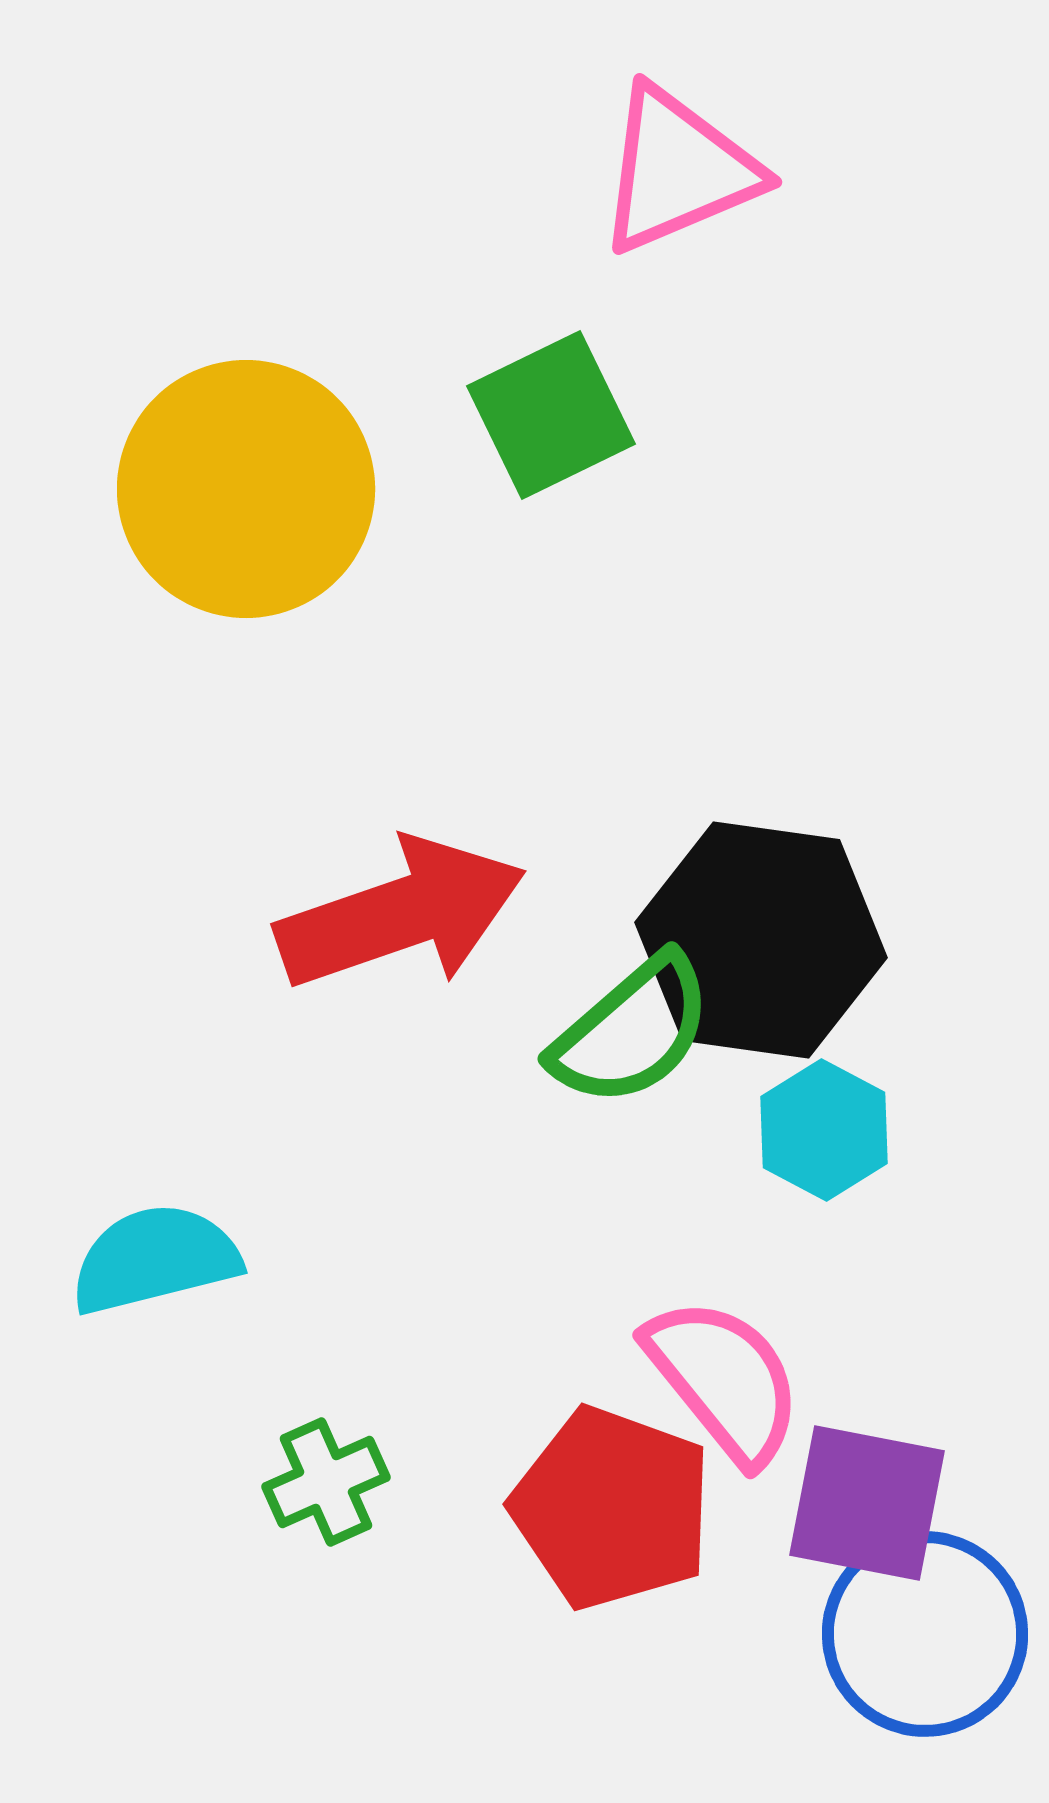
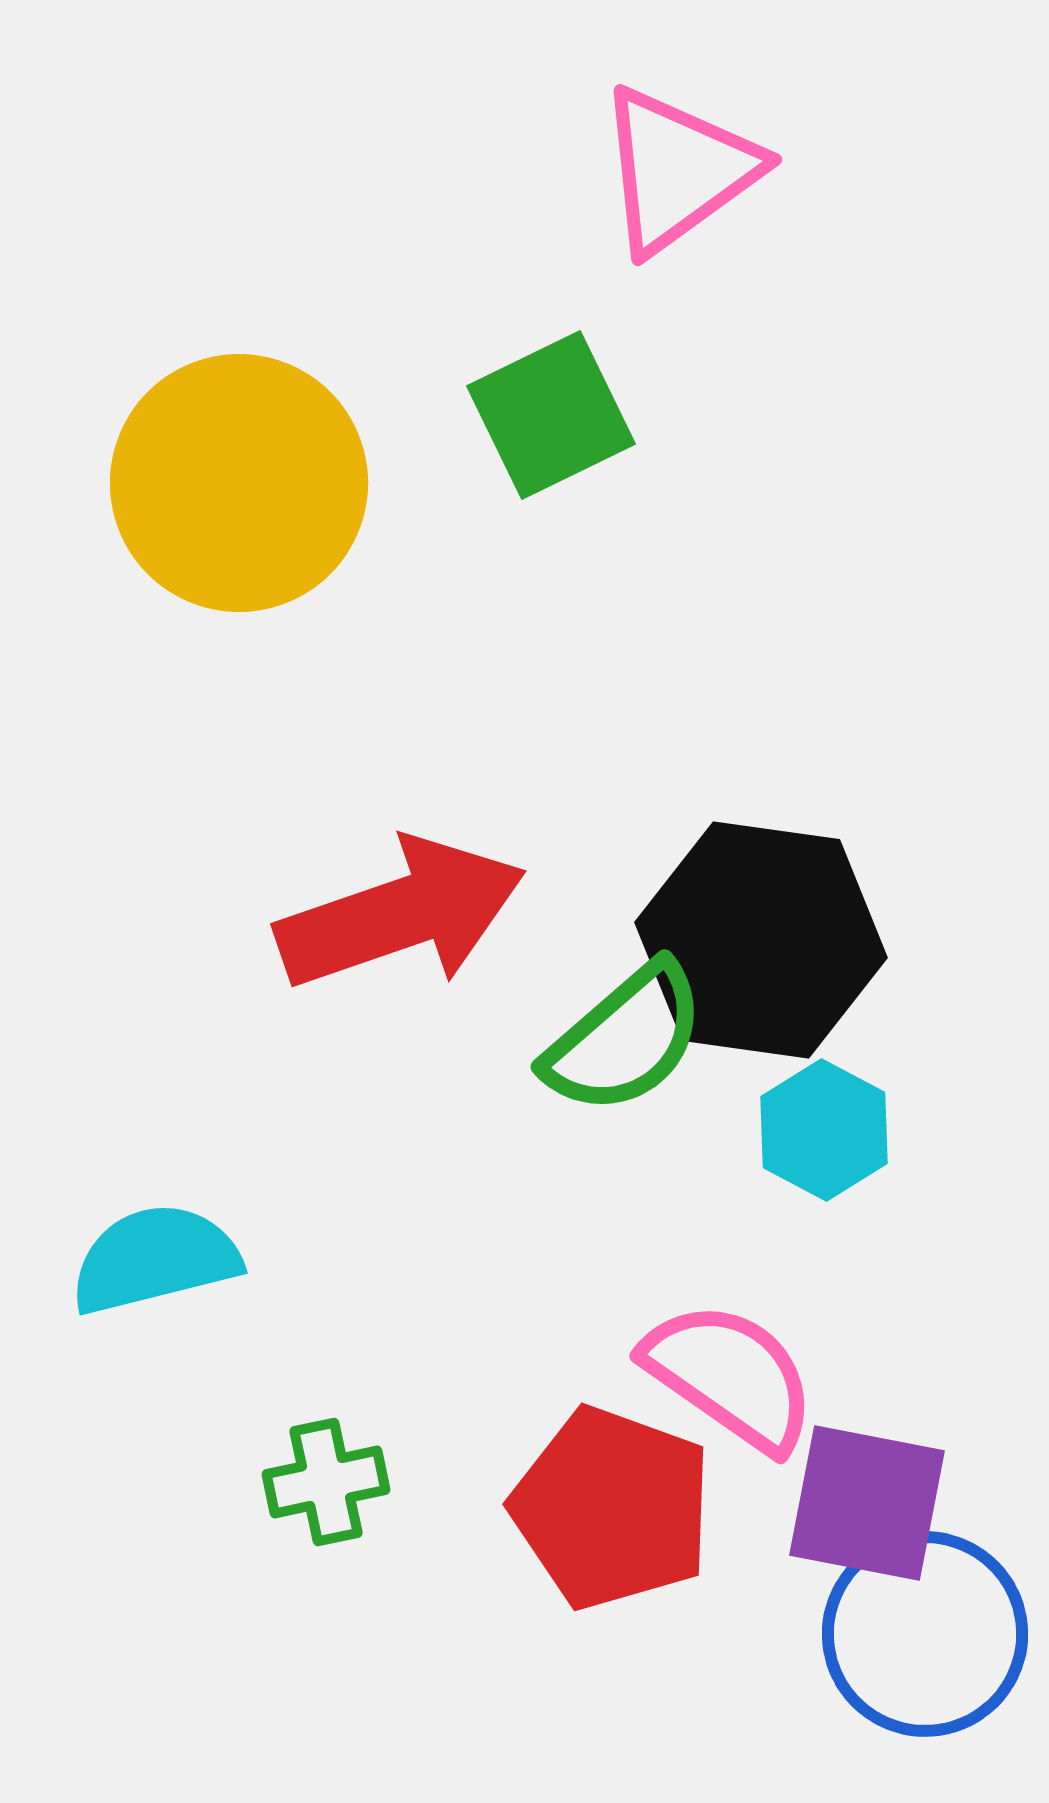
pink triangle: rotated 13 degrees counterclockwise
yellow circle: moved 7 px left, 6 px up
green semicircle: moved 7 px left, 8 px down
pink semicircle: moved 6 px right, 4 px up; rotated 16 degrees counterclockwise
green cross: rotated 12 degrees clockwise
